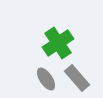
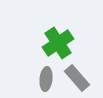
gray ellipse: rotated 40 degrees clockwise
